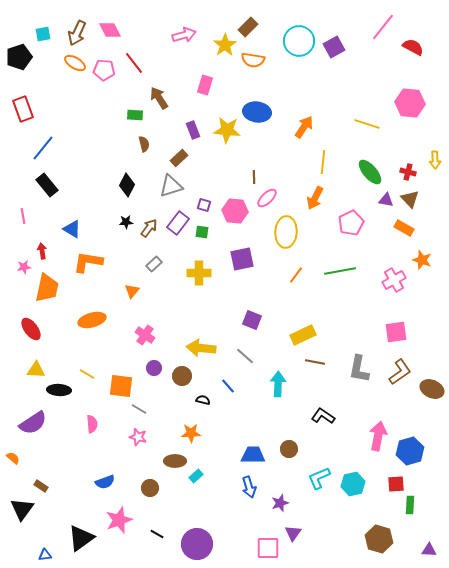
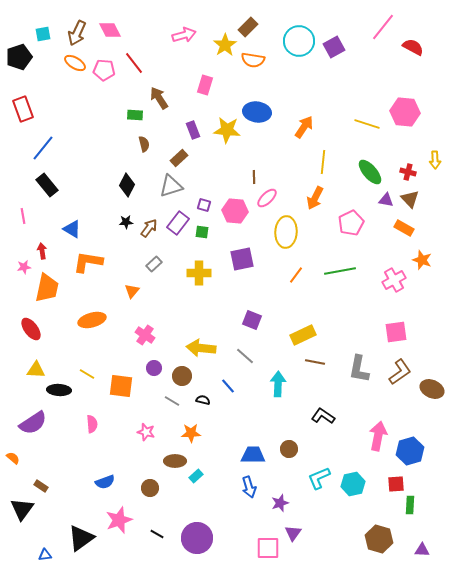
pink hexagon at (410, 103): moved 5 px left, 9 px down
gray line at (139, 409): moved 33 px right, 8 px up
pink star at (138, 437): moved 8 px right, 5 px up
purple circle at (197, 544): moved 6 px up
purple triangle at (429, 550): moved 7 px left
